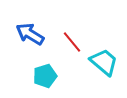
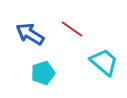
red line: moved 13 px up; rotated 15 degrees counterclockwise
cyan pentagon: moved 2 px left, 3 px up
